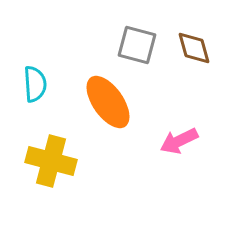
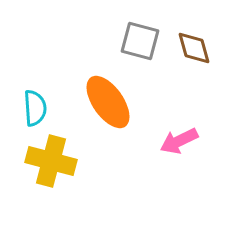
gray square: moved 3 px right, 4 px up
cyan semicircle: moved 24 px down
